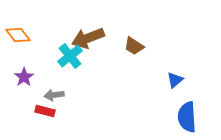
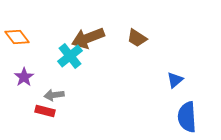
orange diamond: moved 1 px left, 2 px down
brown trapezoid: moved 3 px right, 8 px up
